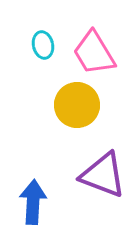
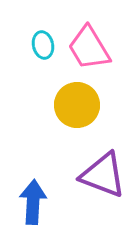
pink trapezoid: moved 5 px left, 5 px up
